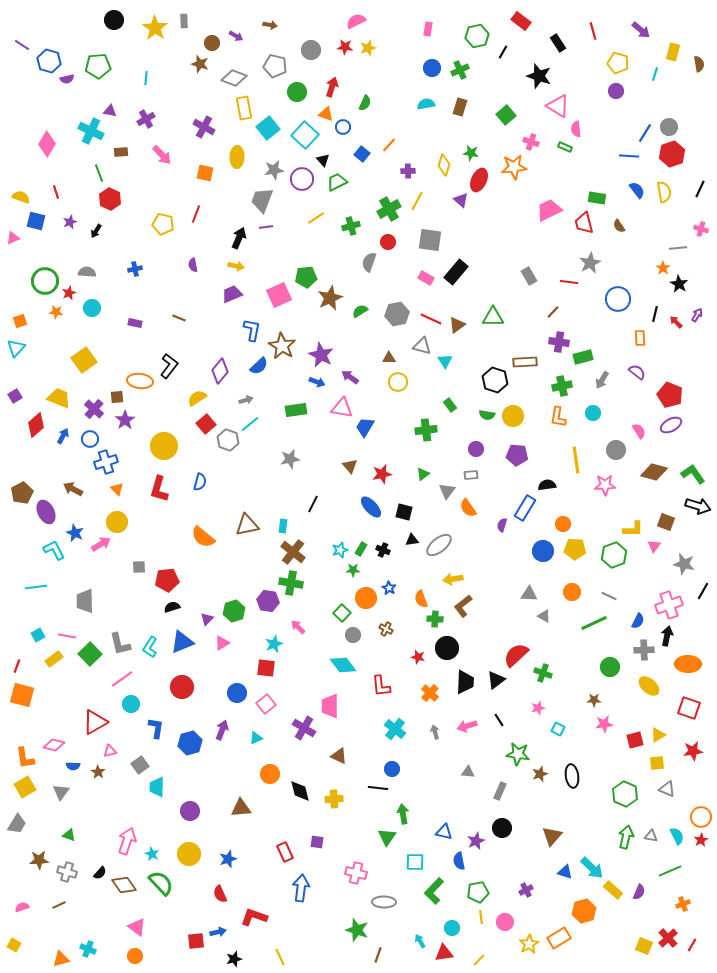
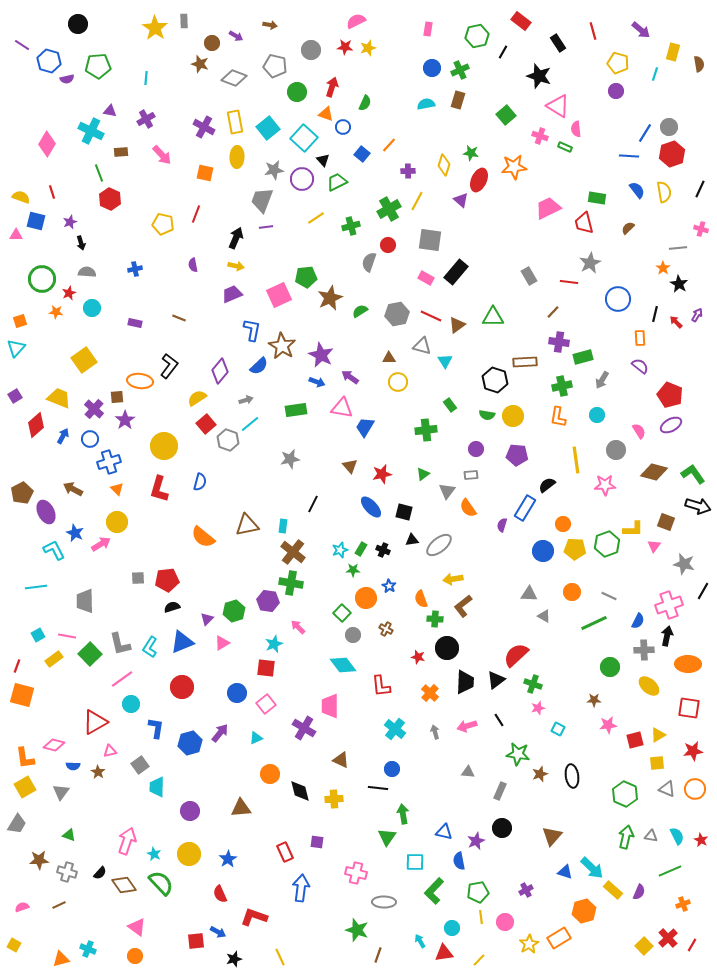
black circle at (114, 20): moved 36 px left, 4 px down
brown rectangle at (460, 107): moved 2 px left, 7 px up
yellow rectangle at (244, 108): moved 9 px left, 14 px down
cyan square at (305, 135): moved 1 px left, 3 px down
pink cross at (531, 142): moved 9 px right, 6 px up
red line at (56, 192): moved 4 px left
pink trapezoid at (549, 210): moved 1 px left, 2 px up
brown semicircle at (619, 226): moved 9 px right, 2 px down; rotated 80 degrees clockwise
black arrow at (96, 231): moved 15 px left, 12 px down; rotated 48 degrees counterclockwise
pink triangle at (13, 238): moved 3 px right, 3 px up; rotated 24 degrees clockwise
black arrow at (239, 238): moved 3 px left
red circle at (388, 242): moved 3 px down
green circle at (45, 281): moved 3 px left, 2 px up
red line at (431, 319): moved 3 px up
purple semicircle at (637, 372): moved 3 px right, 6 px up
cyan circle at (593, 413): moved 4 px right, 2 px down
blue cross at (106, 462): moved 3 px right
black semicircle at (547, 485): rotated 30 degrees counterclockwise
green hexagon at (614, 555): moved 7 px left, 11 px up
gray square at (139, 567): moved 1 px left, 11 px down
blue star at (389, 588): moved 2 px up
green cross at (543, 673): moved 10 px left, 11 px down
red square at (689, 708): rotated 10 degrees counterclockwise
pink star at (604, 724): moved 4 px right, 1 px down
purple arrow at (222, 730): moved 2 px left, 3 px down; rotated 18 degrees clockwise
brown triangle at (339, 756): moved 2 px right, 4 px down
orange circle at (701, 817): moved 6 px left, 28 px up
red star at (701, 840): rotated 16 degrees counterclockwise
cyan star at (152, 854): moved 2 px right
blue star at (228, 859): rotated 12 degrees counterclockwise
blue arrow at (218, 932): rotated 42 degrees clockwise
yellow square at (644, 946): rotated 24 degrees clockwise
